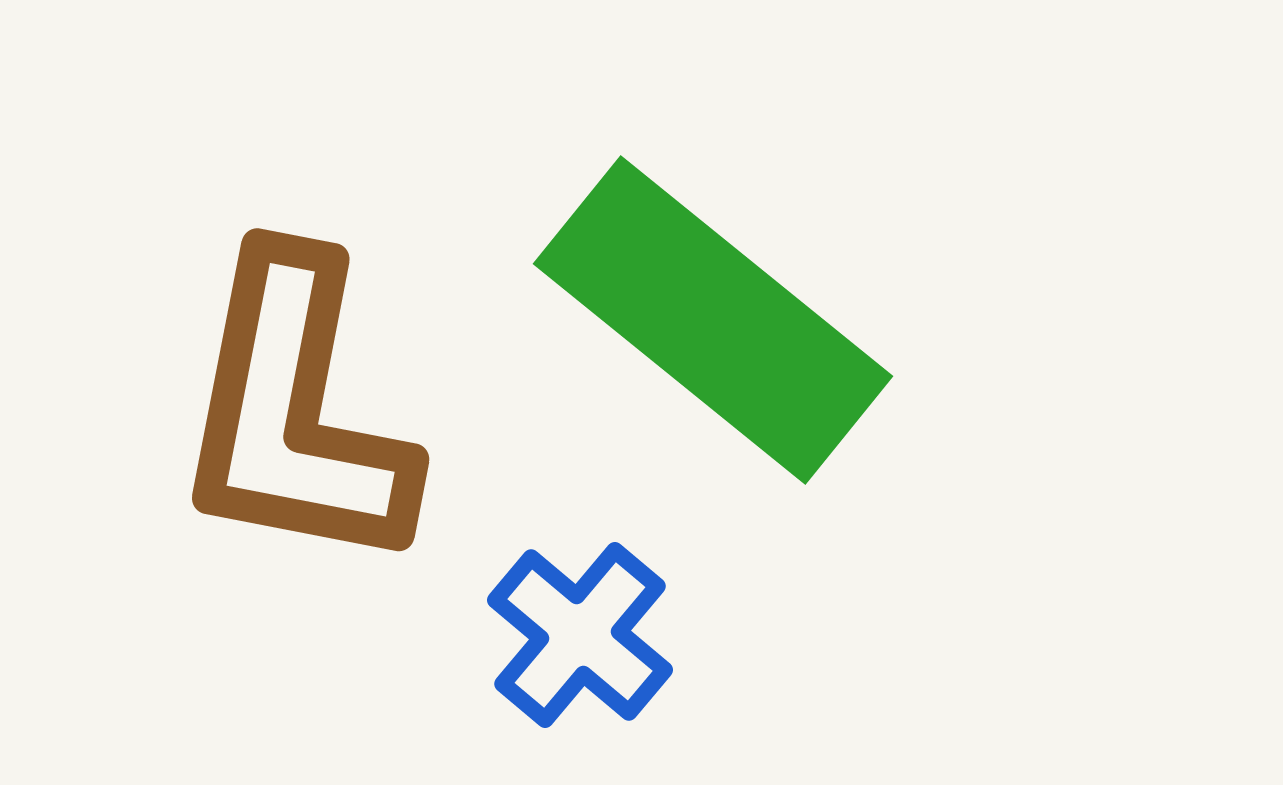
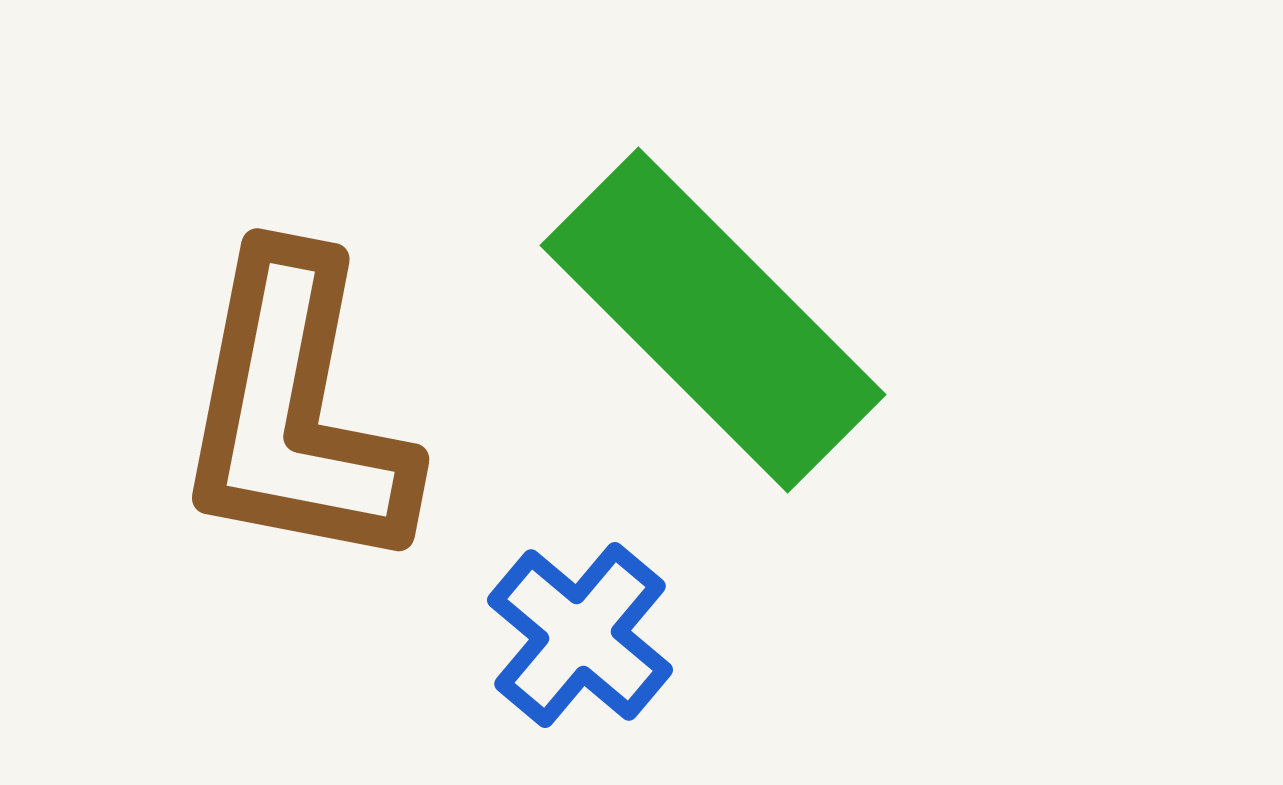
green rectangle: rotated 6 degrees clockwise
